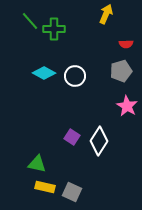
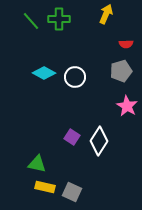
green line: moved 1 px right
green cross: moved 5 px right, 10 px up
white circle: moved 1 px down
